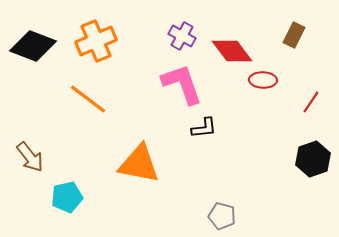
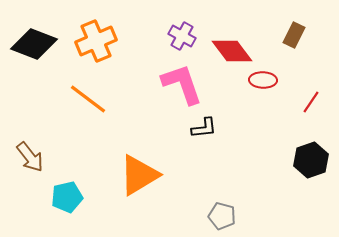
black diamond: moved 1 px right, 2 px up
black hexagon: moved 2 px left, 1 px down
orange triangle: moved 11 px down; rotated 42 degrees counterclockwise
